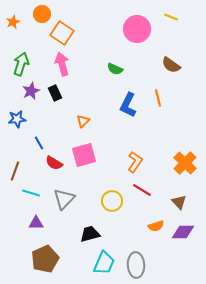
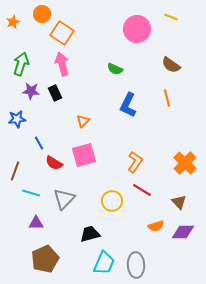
purple star: rotated 30 degrees clockwise
orange line: moved 9 px right
